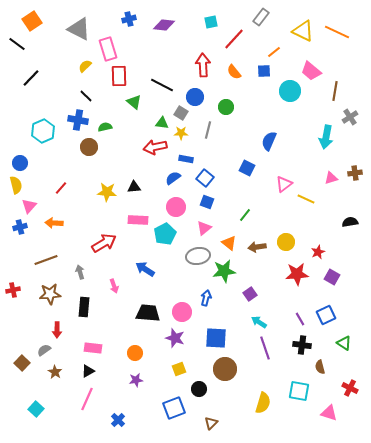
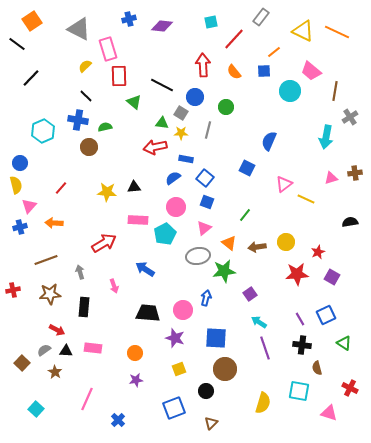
purple diamond at (164, 25): moved 2 px left, 1 px down
pink circle at (182, 312): moved 1 px right, 2 px up
red arrow at (57, 330): rotated 63 degrees counterclockwise
brown semicircle at (320, 367): moved 3 px left, 1 px down
black triangle at (88, 371): moved 22 px left, 20 px up; rotated 32 degrees clockwise
black circle at (199, 389): moved 7 px right, 2 px down
